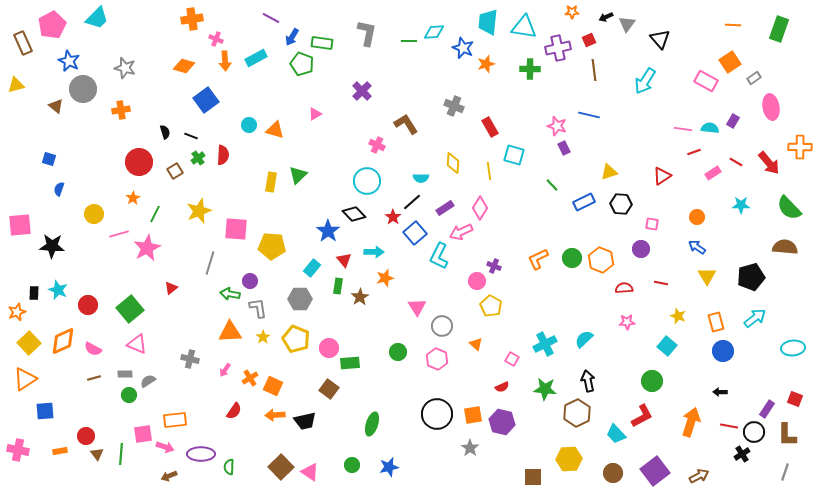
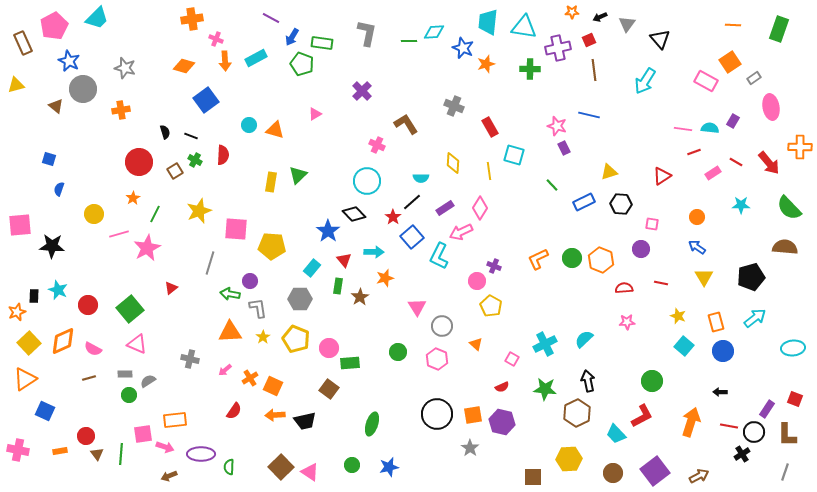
black arrow at (606, 17): moved 6 px left
pink pentagon at (52, 25): moved 2 px right, 1 px down
green cross at (198, 158): moved 3 px left, 2 px down; rotated 24 degrees counterclockwise
blue square at (415, 233): moved 3 px left, 4 px down
yellow triangle at (707, 276): moved 3 px left, 1 px down
black rectangle at (34, 293): moved 3 px down
cyan square at (667, 346): moved 17 px right
pink arrow at (225, 370): rotated 16 degrees clockwise
brown line at (94, 378): moved 5 px left
blue square at (45, 411): rotated 30 degrees clockwise
